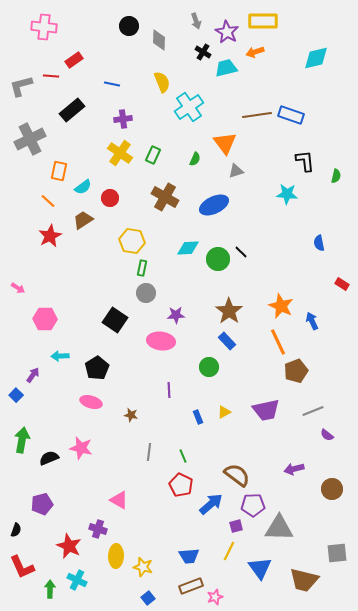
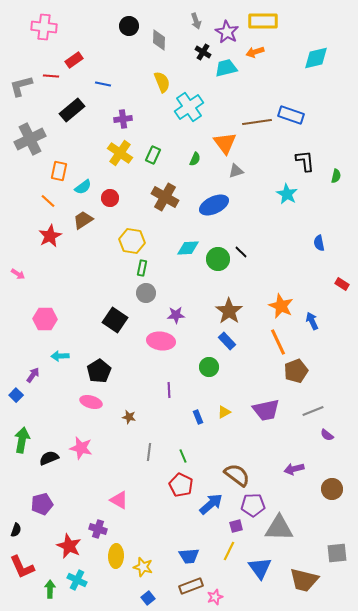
blue line at (112, 84): moved 9 px left
brown line at (257, 115): moved 7 px down
cyan star at (287, 194): rotated 25 degrees clockwise
pink arrow at (18, 288): moved 14 px up
black pentagon at (97, 368): moved 2 px right, 3 px down
brown star at (131, 415): moved 2 px left, 2 px down
